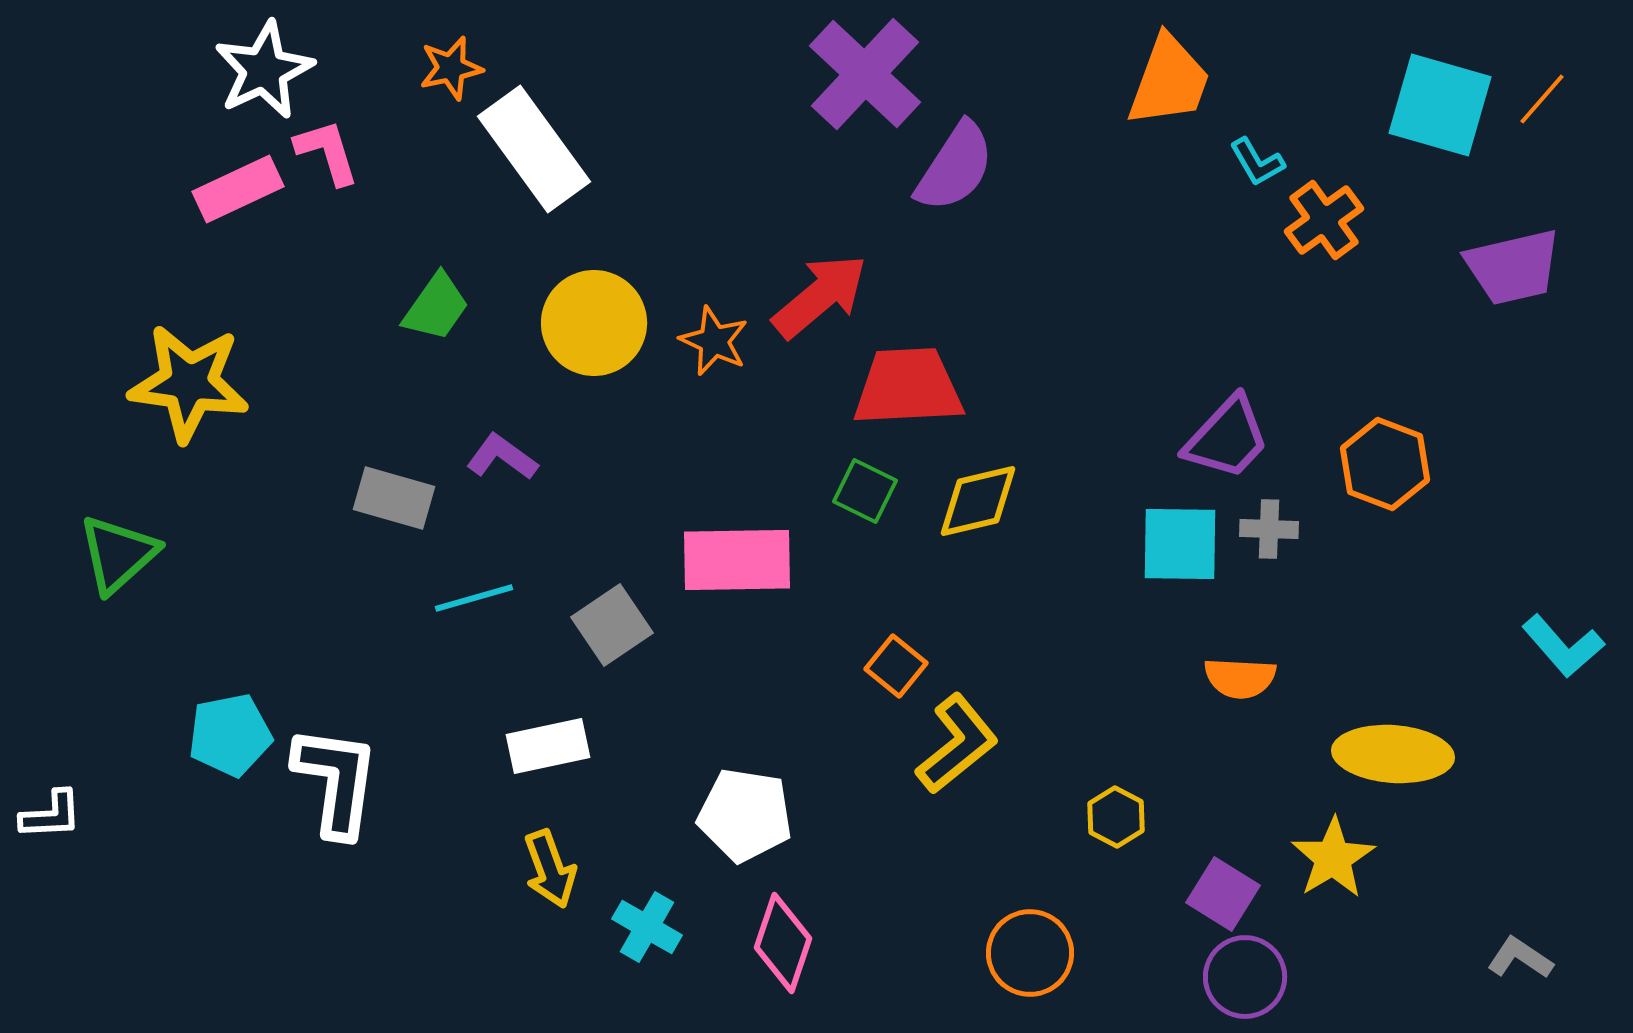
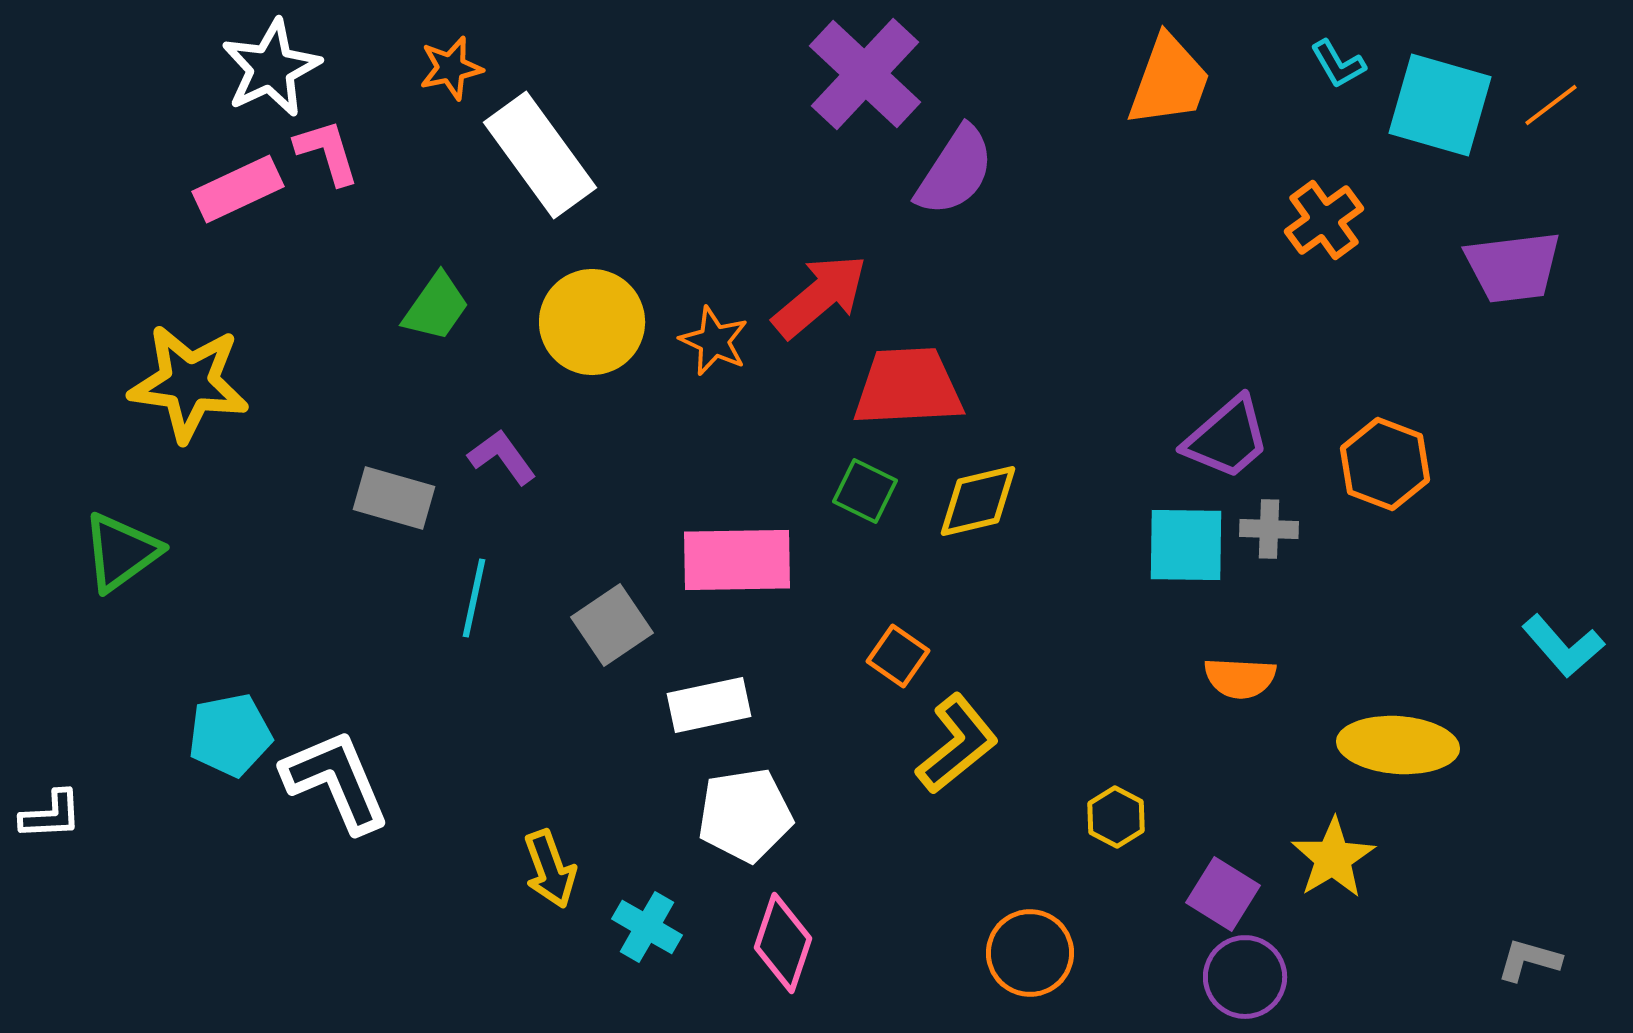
white star at (264, 70): moved 7 px right, 2 px up
orange line at (1542, 99): moved 9 px right, 6 px down; rotated 12 degrees clockwise
white rectangle at (534, 149): moved 6 px right, 6 px down
cyan L-shape at (1257, 162): moved 81 px right, 98 px up
purple semicircle at (955, 167): moved 4 px down
purple trapezoid at (1513, 267): rotated 6 degrees clockwise
yellow circle at (594, 323): moved 2 px left, 1 px up
purple trapezoid at (1227, 438): rotated 6 degrees clockwise
purple L-shape at (502, 457): rotated 18 degrees clockwise
cyan square at (1180, 544): moved 6 px right, 1 px down
green triangle at (118, 554): moved 3 px right, 2 px up; rotated 6 degrees clockwise
cyan line at (474, 598): rotated 62 degrees counterclockwise
orange square at (896, 666): moved 2 px right, 10 px up; rotated 4 degrees counterclockwise
white rectangle at (548, 746): moved 161 px right, 41 px up
yellow ellipse at (1393, 754): moved 5 px right, 9 px up
white L-shape at (336, 781): rotated 31 degrees counterclockwise
white pentagon at (745, 815): rotated 18 degrees counterclockwise
gray L-shape at (1520, 958): moved 9 px right, 2 px down; rotated 18 degrees counterclockwise
